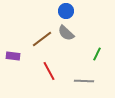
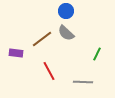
purple rectangle: moved 3 px right, 3 px up
gray line: moved 1 px left, 1 px down
